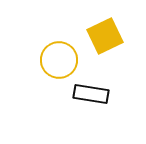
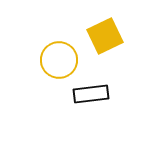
black rectangle: rotated 16 degrees counterclockwise
